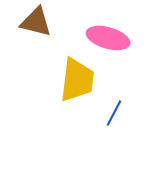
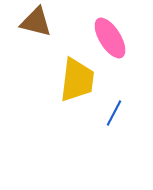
pink ellipse: moved 2 px right; rotated 42 degrees clockwise
